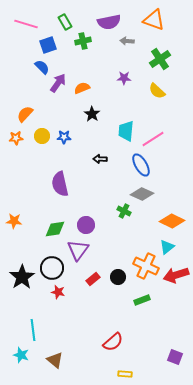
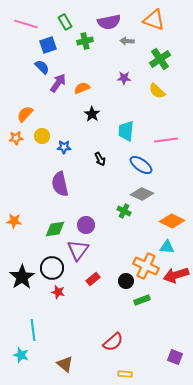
green cross at (83, 41): moved 2 px right
blue star at (64, 137): moved 10 px down
pink line at (153, 139): moved 13 px right, 1 px down; rotated 25 degrees clockwise
black arrow at (100, 159): rotated 120 degrees counterclockwise
blue ellipse at (141, 165): rotated 25 degrees counterclockwise
cyan triangle at (167, 247): rotated 42 degrees clockwise
black circle at (118, 277): moved 8 px right, 4 px down
brown triangle at (55, 360): moved 10 px right, 4 px down
